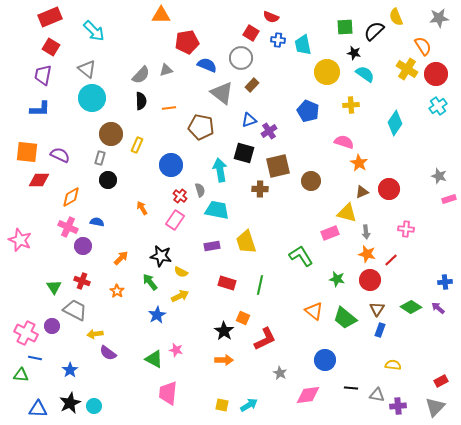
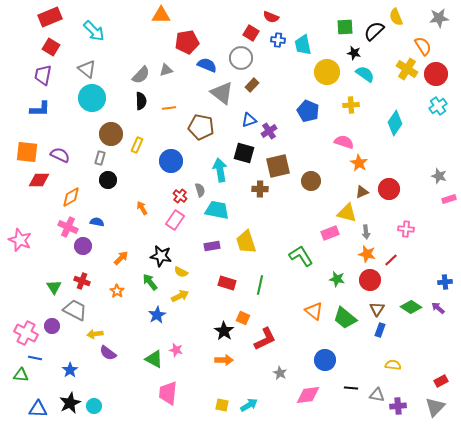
blue circle at (171, 165): moved 4 px up
